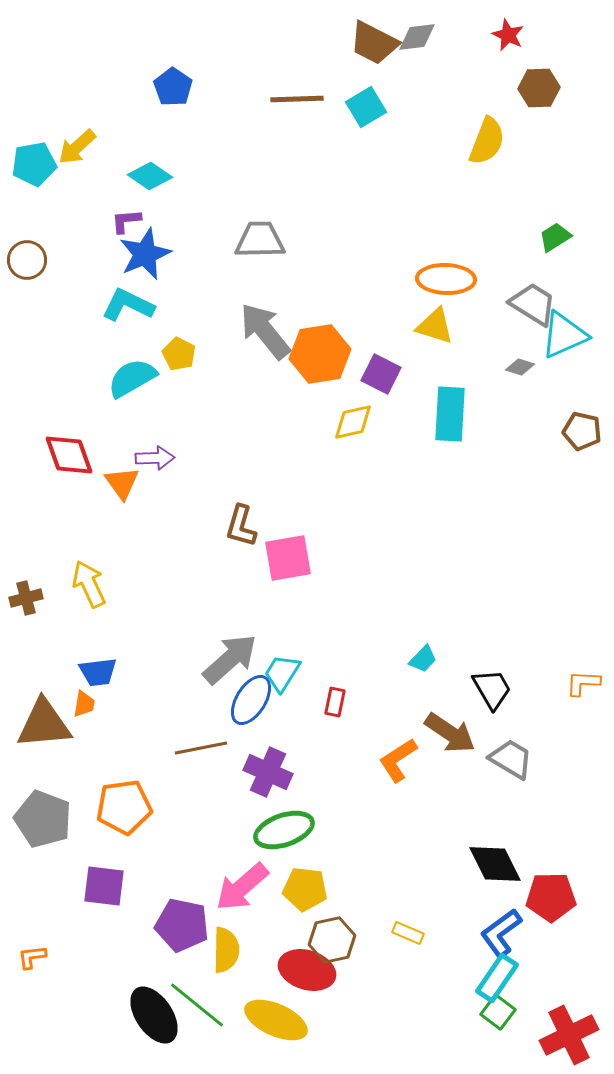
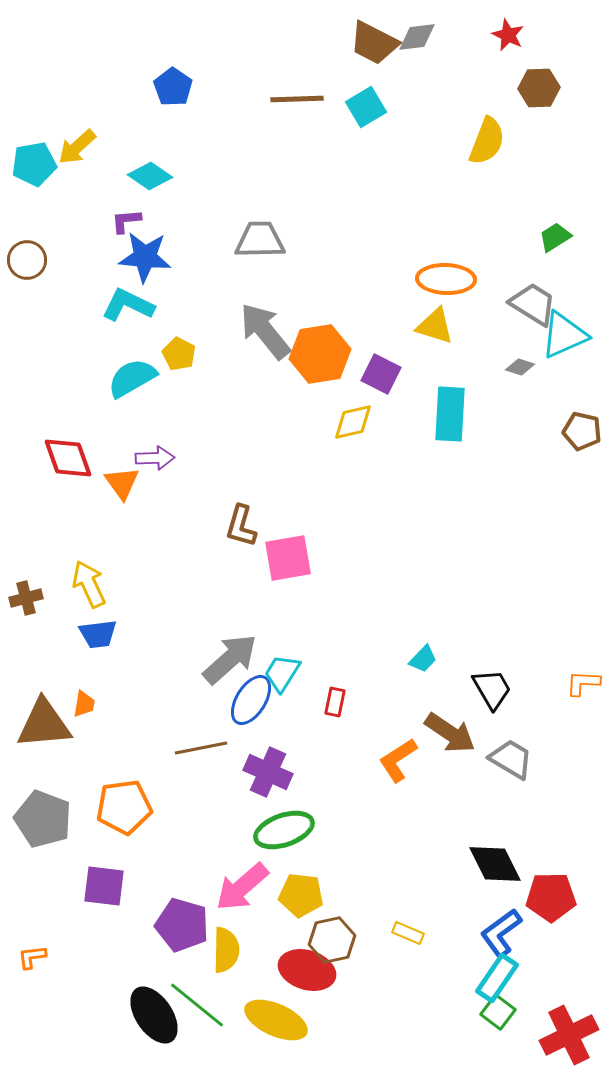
blue star at (145, 254): moved 3 px down; rotated 28 degrees clockwise
red diamond at (69, 455): moved 1 px left, 3 px down
blue trapezoid at (98, 672): moved 38 px up
yellow pentagon at (305, 889): moved 4 px left, 6 px down
purple pentagon at (182, 925): rotated 4 degrees clockwise
